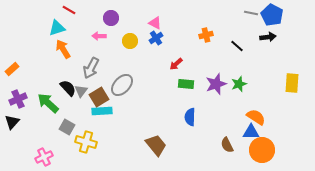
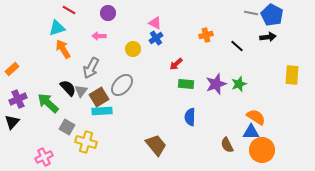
purple circle: moved 3 px left, 5 px up
yellow circle: moved 3 px right, 8 px down
yellow rectangle: moved 8 px up
